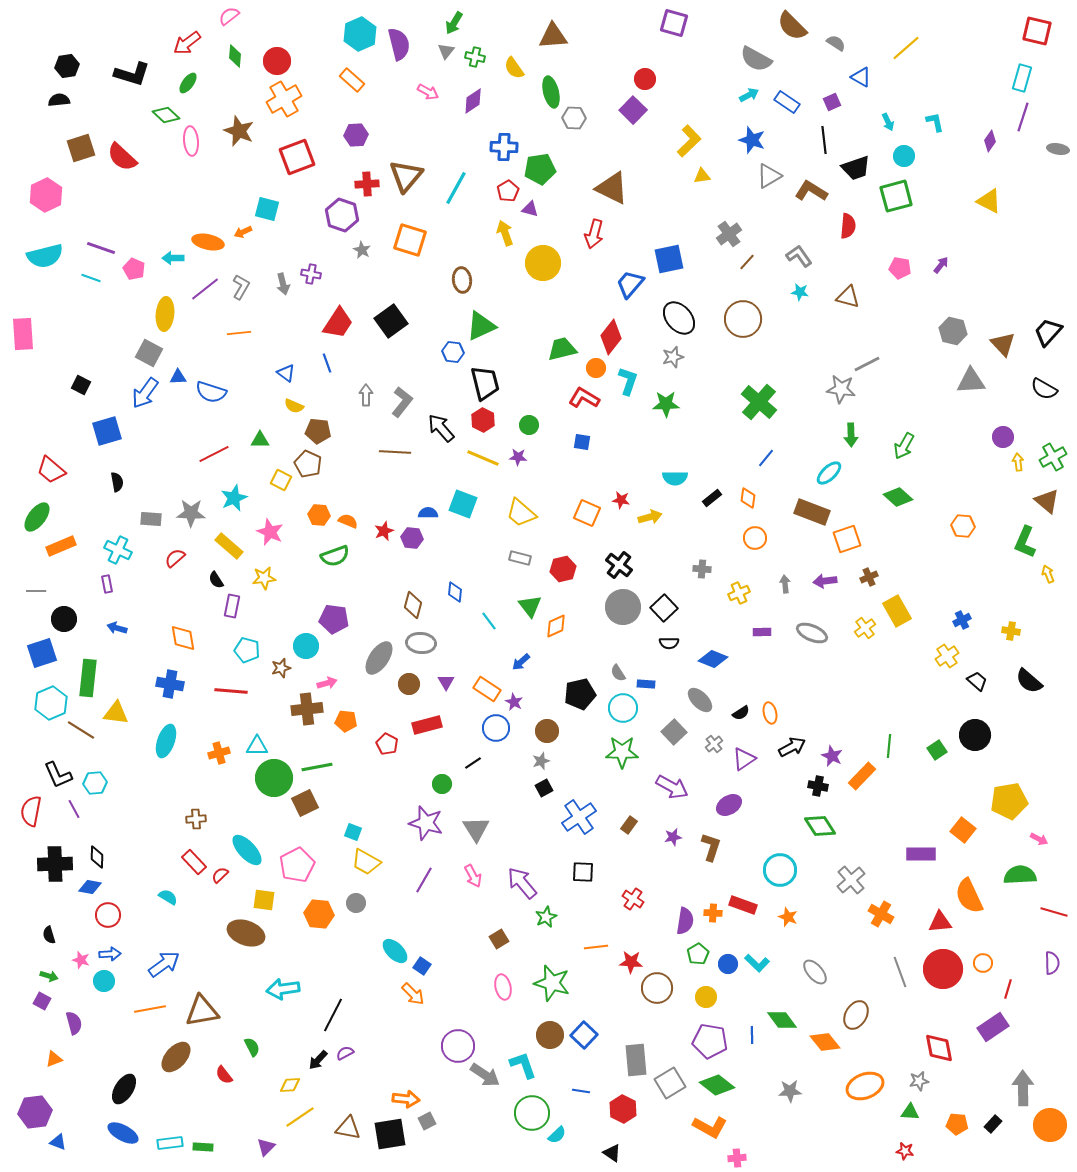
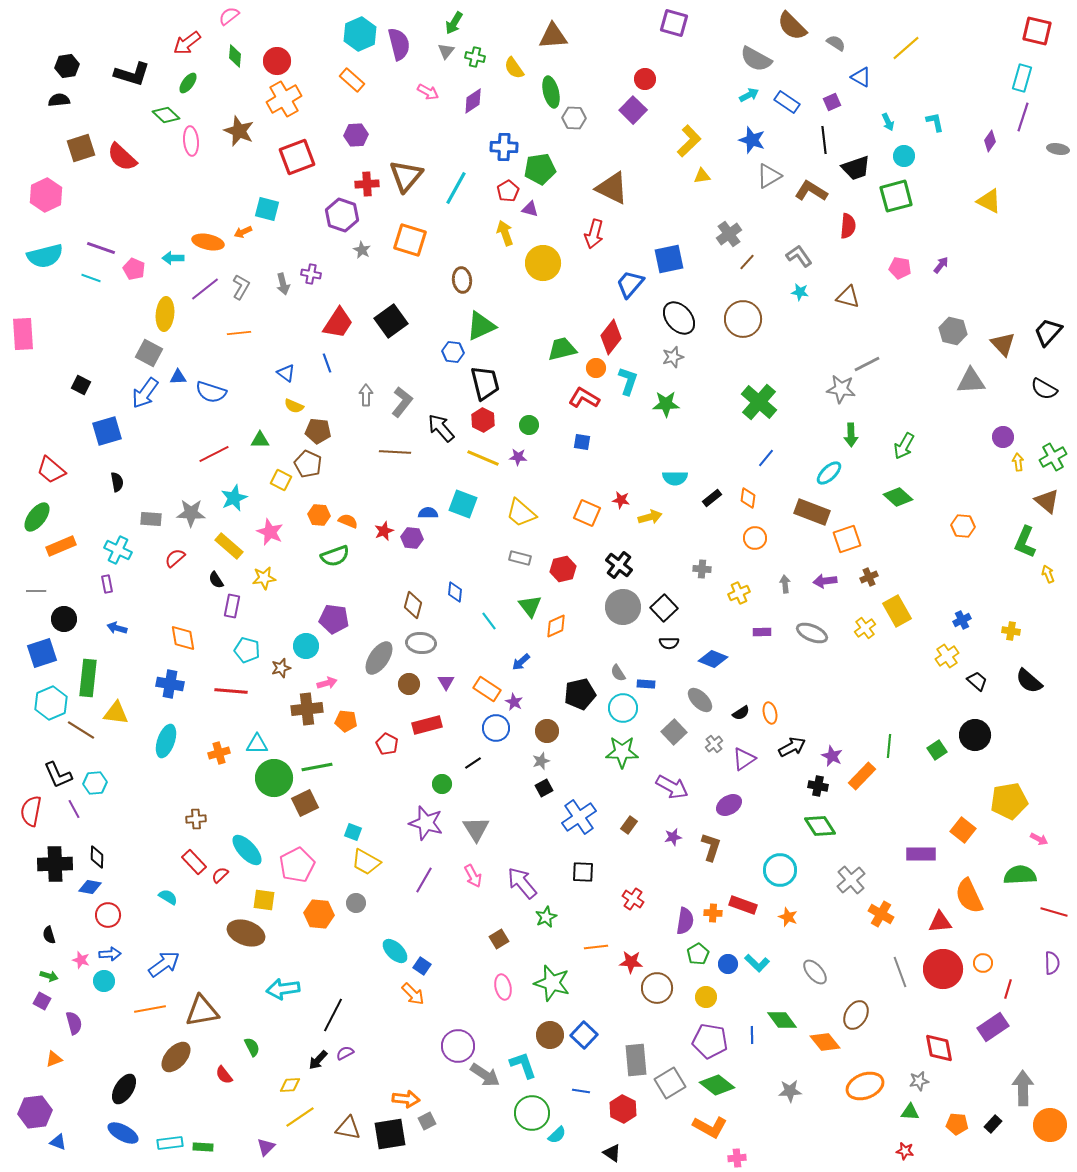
cyan triangle at (257, 746): moved 2 px up
